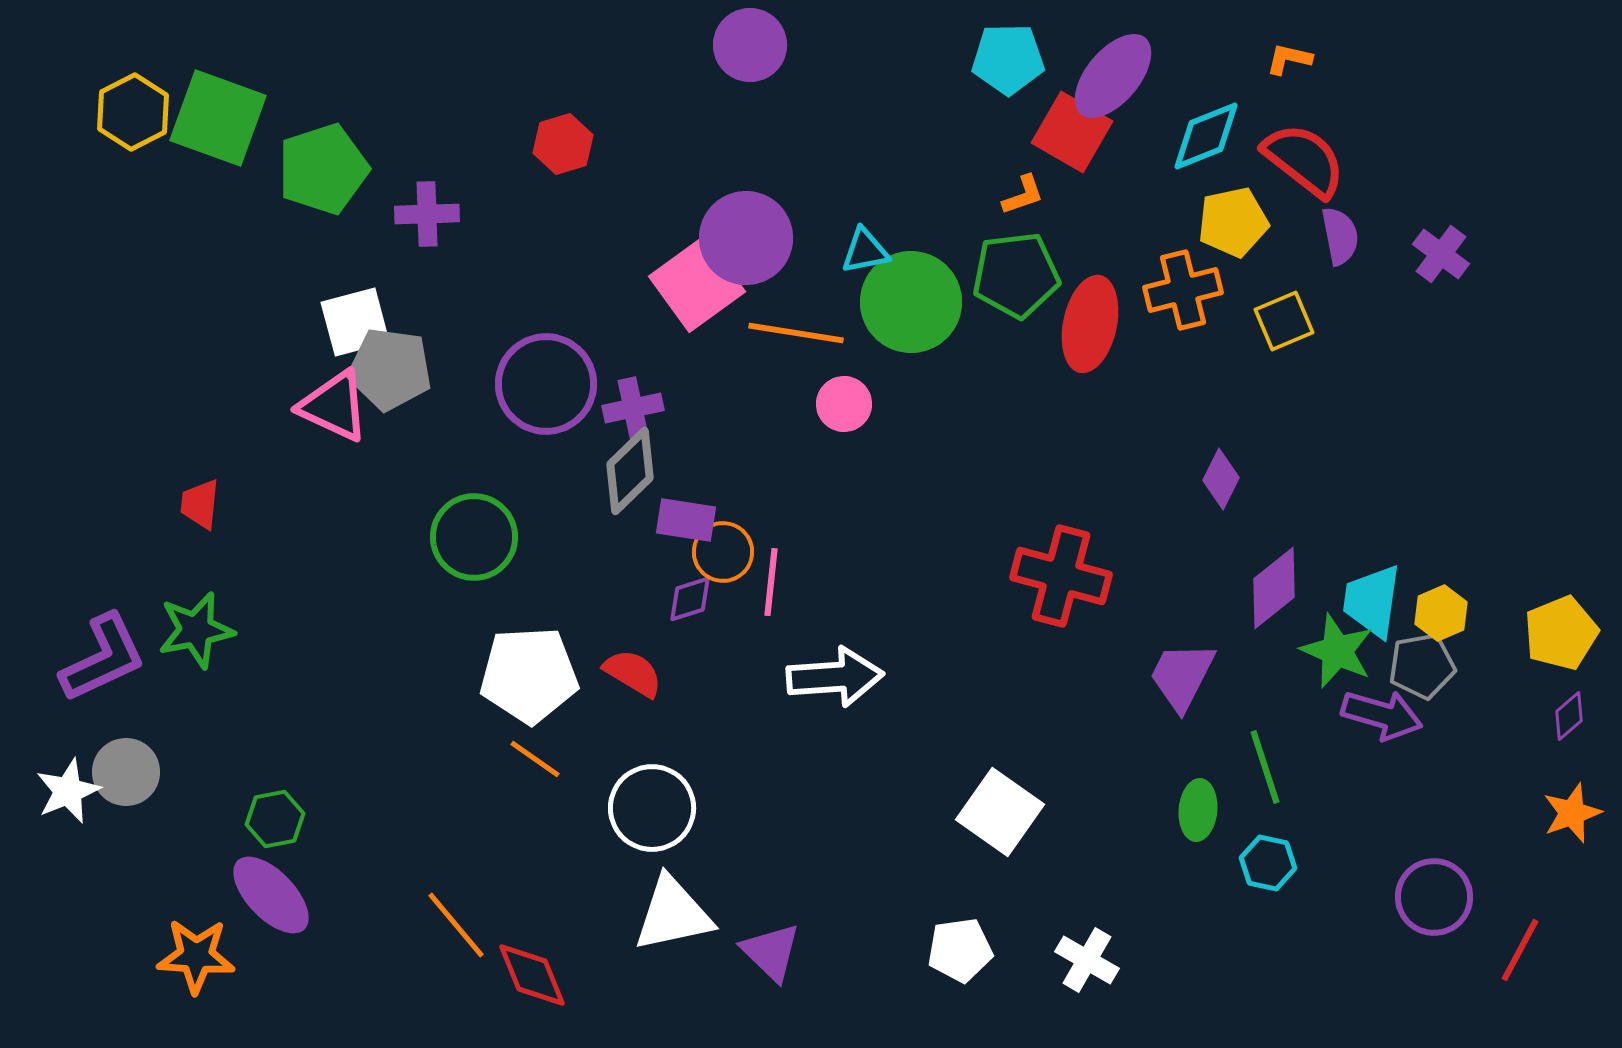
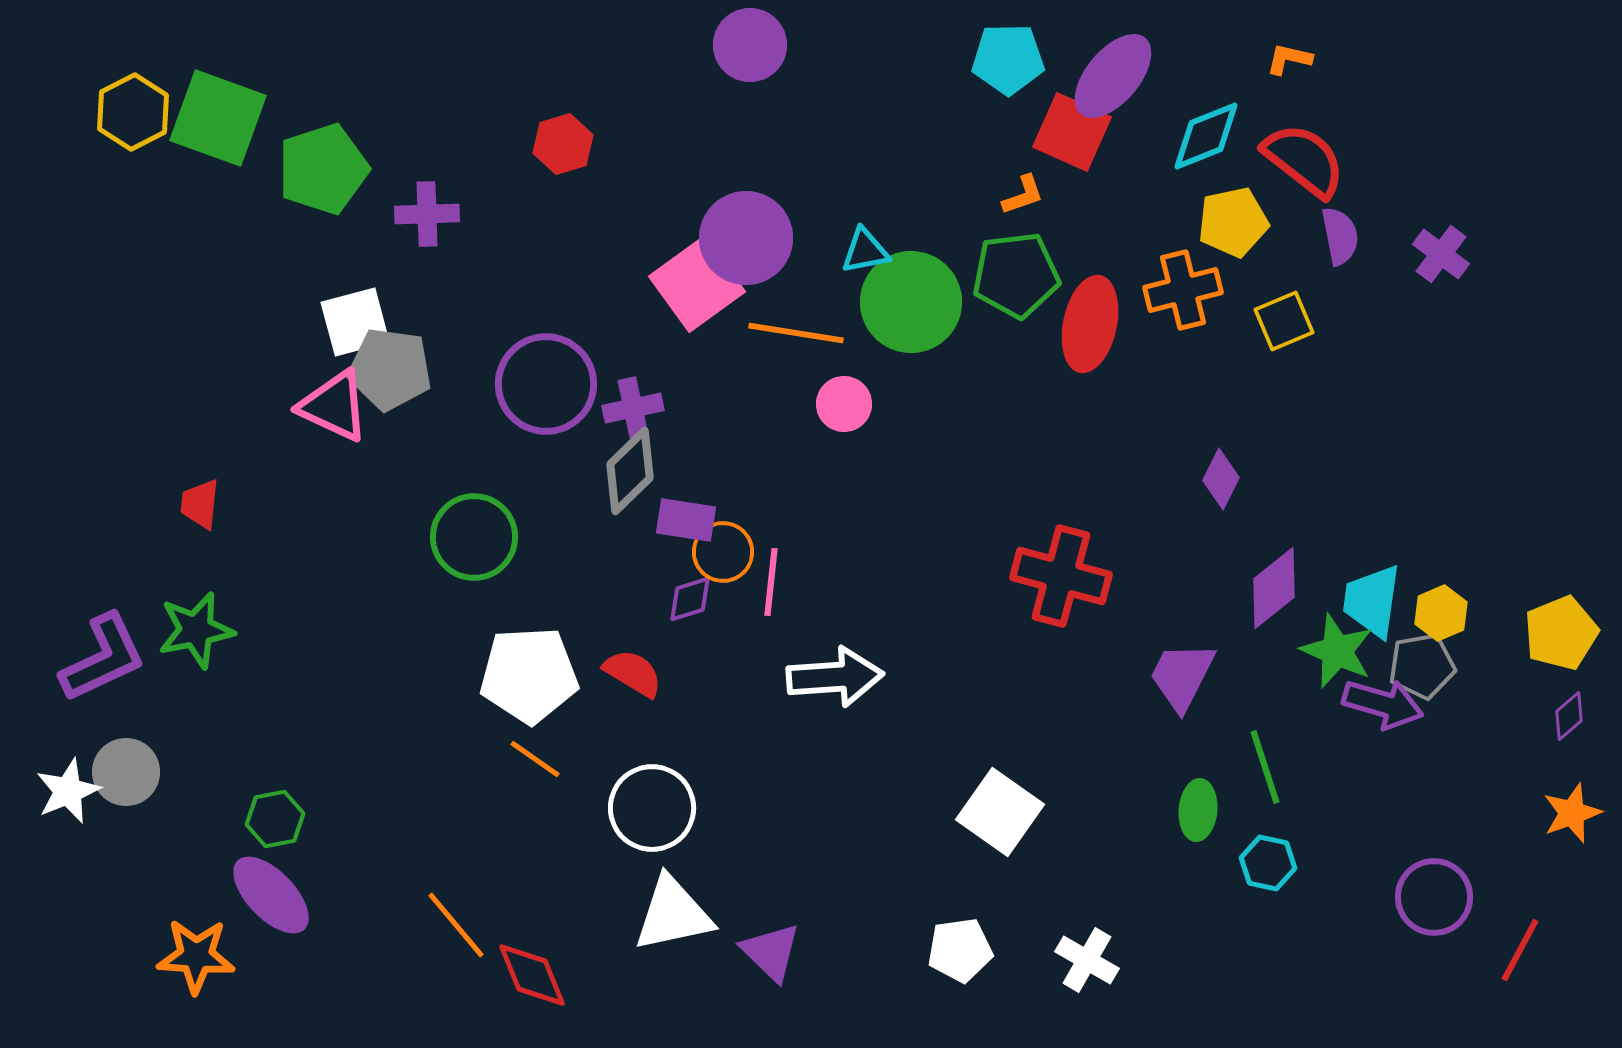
red square at (1072, 132): rotated 6 degrees counterclockwise
purple arrow at (1382, 715): moved 1 px right, 11 px up
